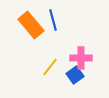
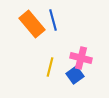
orange rectangle: moved 1 px right, 1 px up
pink cross: rotated 15 degrees clockwise
yellow line: rotated 24 degrees counterclockwise
